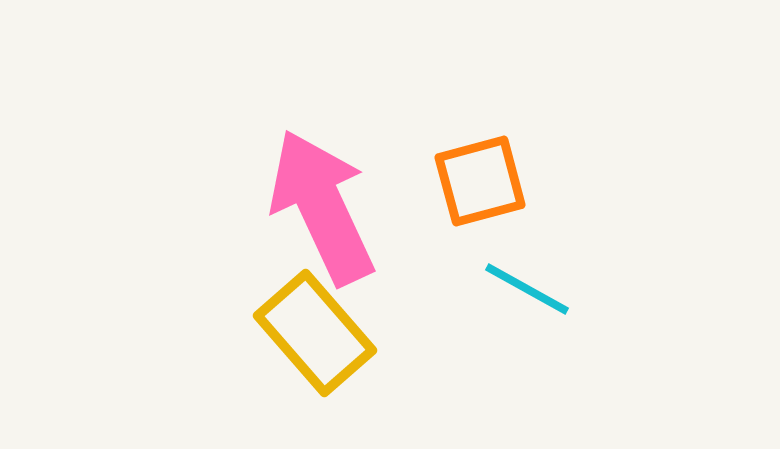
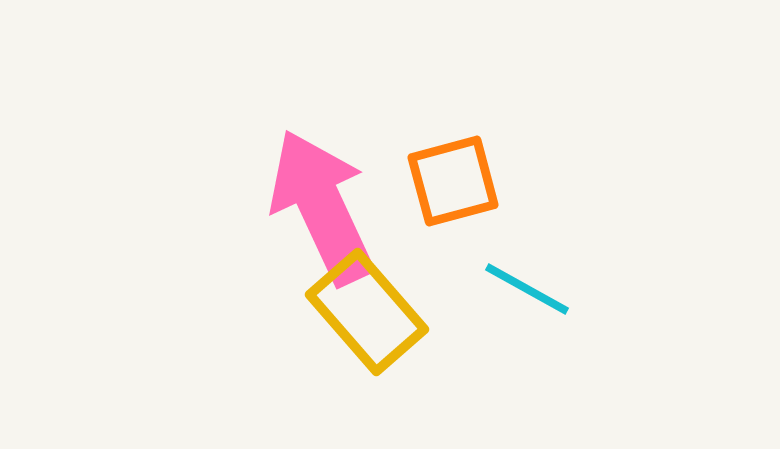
orange square: moved 27 px left
yellow rectangle: moved 52 px right, 21 px up
